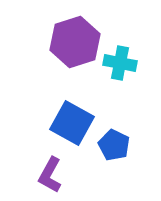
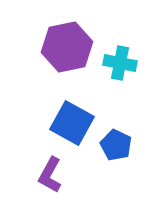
purple hexagon: moved 8 px left, 5 px down; rotated 6 degrees clockwise
blue pentagon: moved 2 px right
